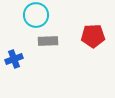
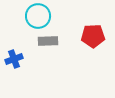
cyan circle: moved 2 px right, 1 px down
